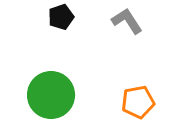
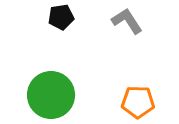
black pentagon: rotated 10 degrees clockwise
orange pentagon: rotated 12 degrees clockwise
